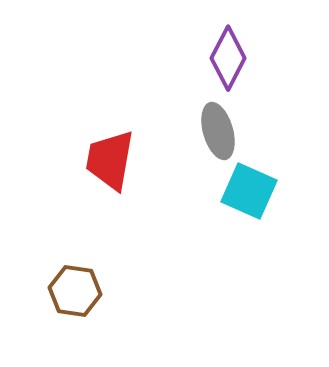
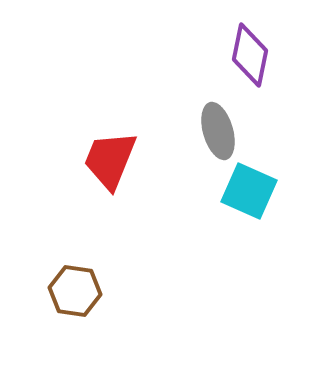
purple diamond: moved 22 px right, 3 px up; rotated 16 degrees counterclockwise
red trapezoid: rotated 12 degrees clockwise
